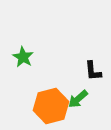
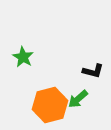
black L-shape: rotated 70 degrees counterclockwise
orange hexagon: moved 1 px left, 1 px up
